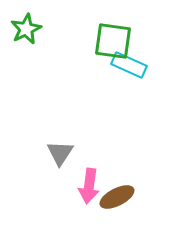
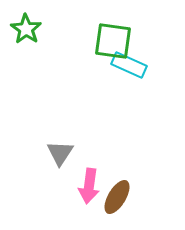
green star: rotated 12 degrees counterclockwise
brown ellipse: rotated 32 degrees counterclockwise
